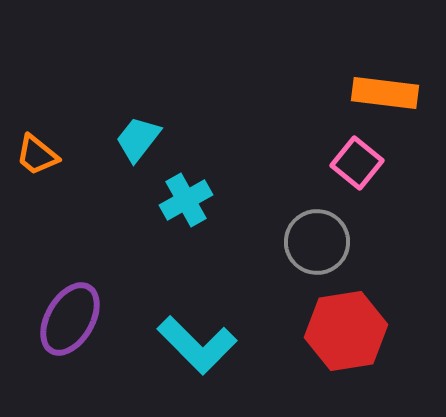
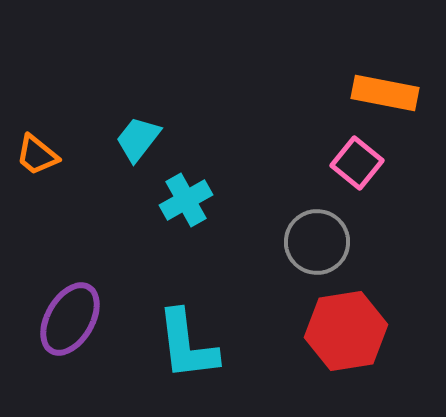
orange rectangle: rotated 4 degrees clockwise
cyan L-shape: moved 10 px left; rotated 38 degrees clockwise
